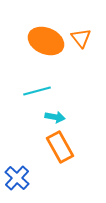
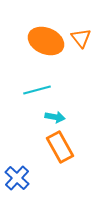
cyan line: moved 1 px up
